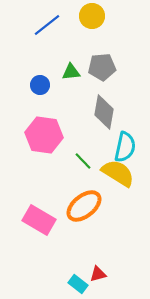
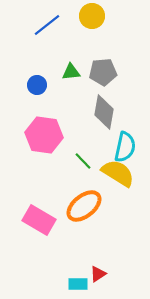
gray pentagon: moved 1 px right, 5 px down
blue circle: moved 3 px left
red triangle: rotated 18 degrees counterclockwise
cyan rectangle: rotated 36 degrees counterclockwise
